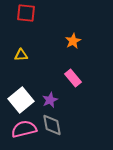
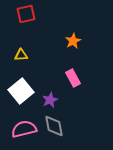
red square: moved 1 px down; rotated 18 degrees counterclockwise
pink rectangle: rotated 12 degrees clockwise
white square: moved 9 px up
gray diamond: moved 2 px right, 1 px down
